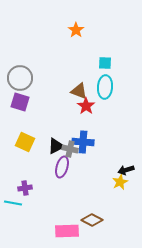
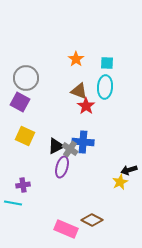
orange star: moved 29 px down
cyan square: moved 2 px right
gray circle: moved 6 px right
purple square: rotated 12 degrees clockwise
yellow square: moved 6 px up
gray cross: rotated 21 degrees clockwise
black arrow: moved 3 px right
purple cross: moved 2 px left, 3 px up
pink rectangle: moved 1 px left, 2 px up; rotated 25 degrees clockwise
